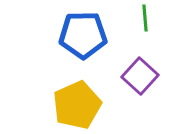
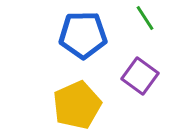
green line: rotated 28 degrees counterclockwise
purple square: rotated 6 degrees counterclockwise
